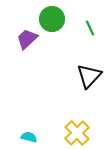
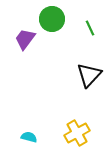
purple trapezoid: moved 2 px left; rotated 10 degrees counterclockwise
black triangle: moved 1 px up
yellow cross: rotated 15 degrees clockwise
